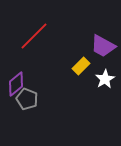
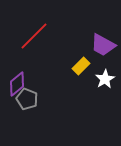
purple trapezoid: moved 1 px up
purple diamond: moved 1 px right
